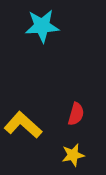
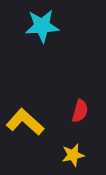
red semicircle: moved 4 px right, 3 px up
yellow L-shape: moved 2 px right, 3 px up
